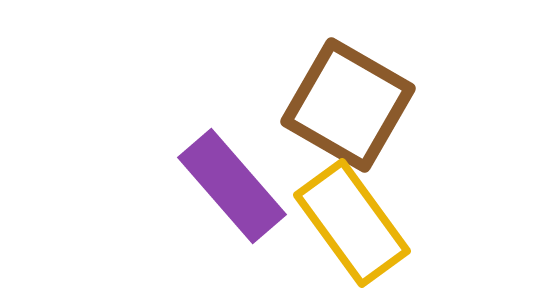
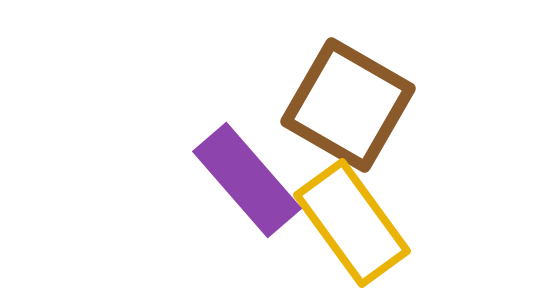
purple rectangle: moved 15 px right, 6 px up
